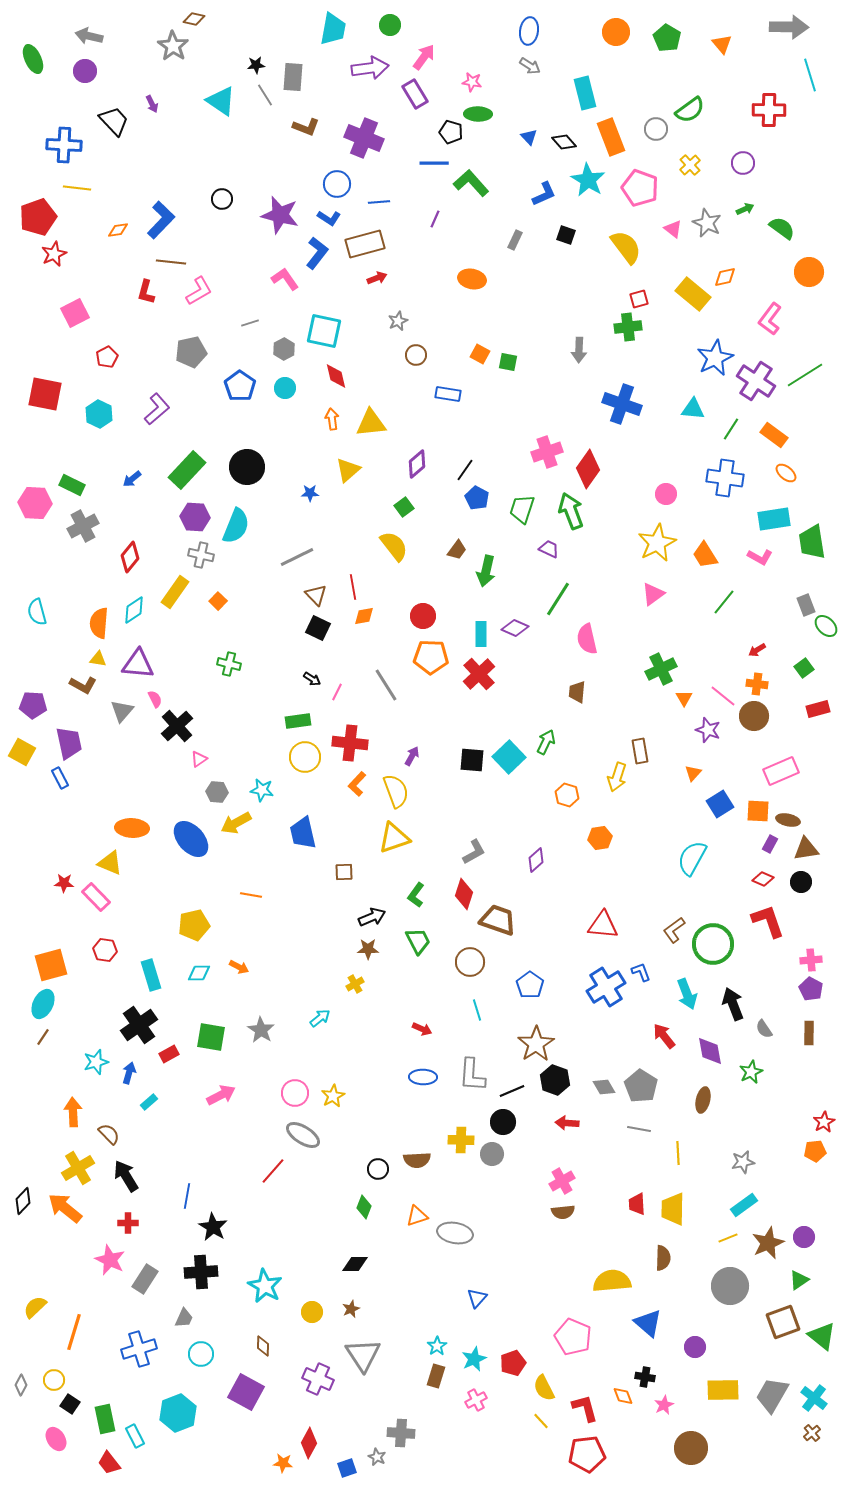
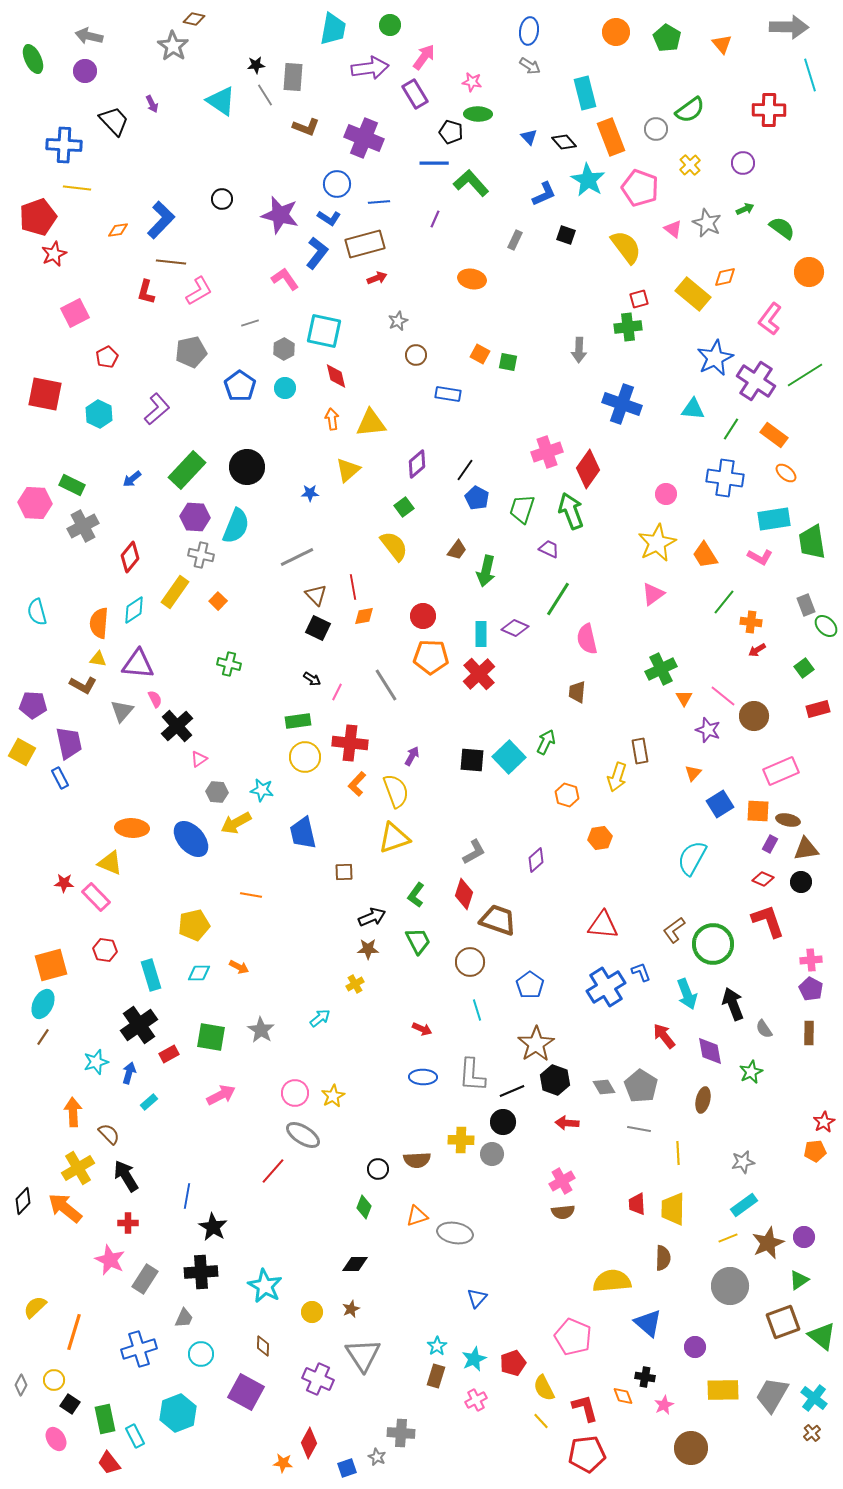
orange cross at (757, 684): moved 6 px left, 62 px up
